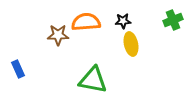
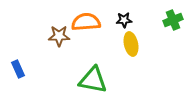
black star: moved 1 px right, 1 px up
brown star: moved 1 px right, 1 px down
